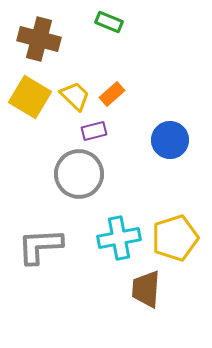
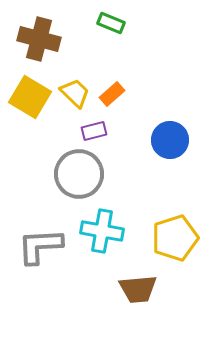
green rectangle: moved 2 px right, 1 px down
yellow trapezoid: moved 3 px up
cyan cross: moved 17 px left, 7 px up; rotated 21 degrees clockwise
brown trapezoid: moved 8 px left; rotated 99 degrees counterclockwise
